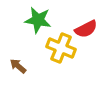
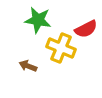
brown arrow: moved 10 px right; rotated 18 degrees counterclockwise
